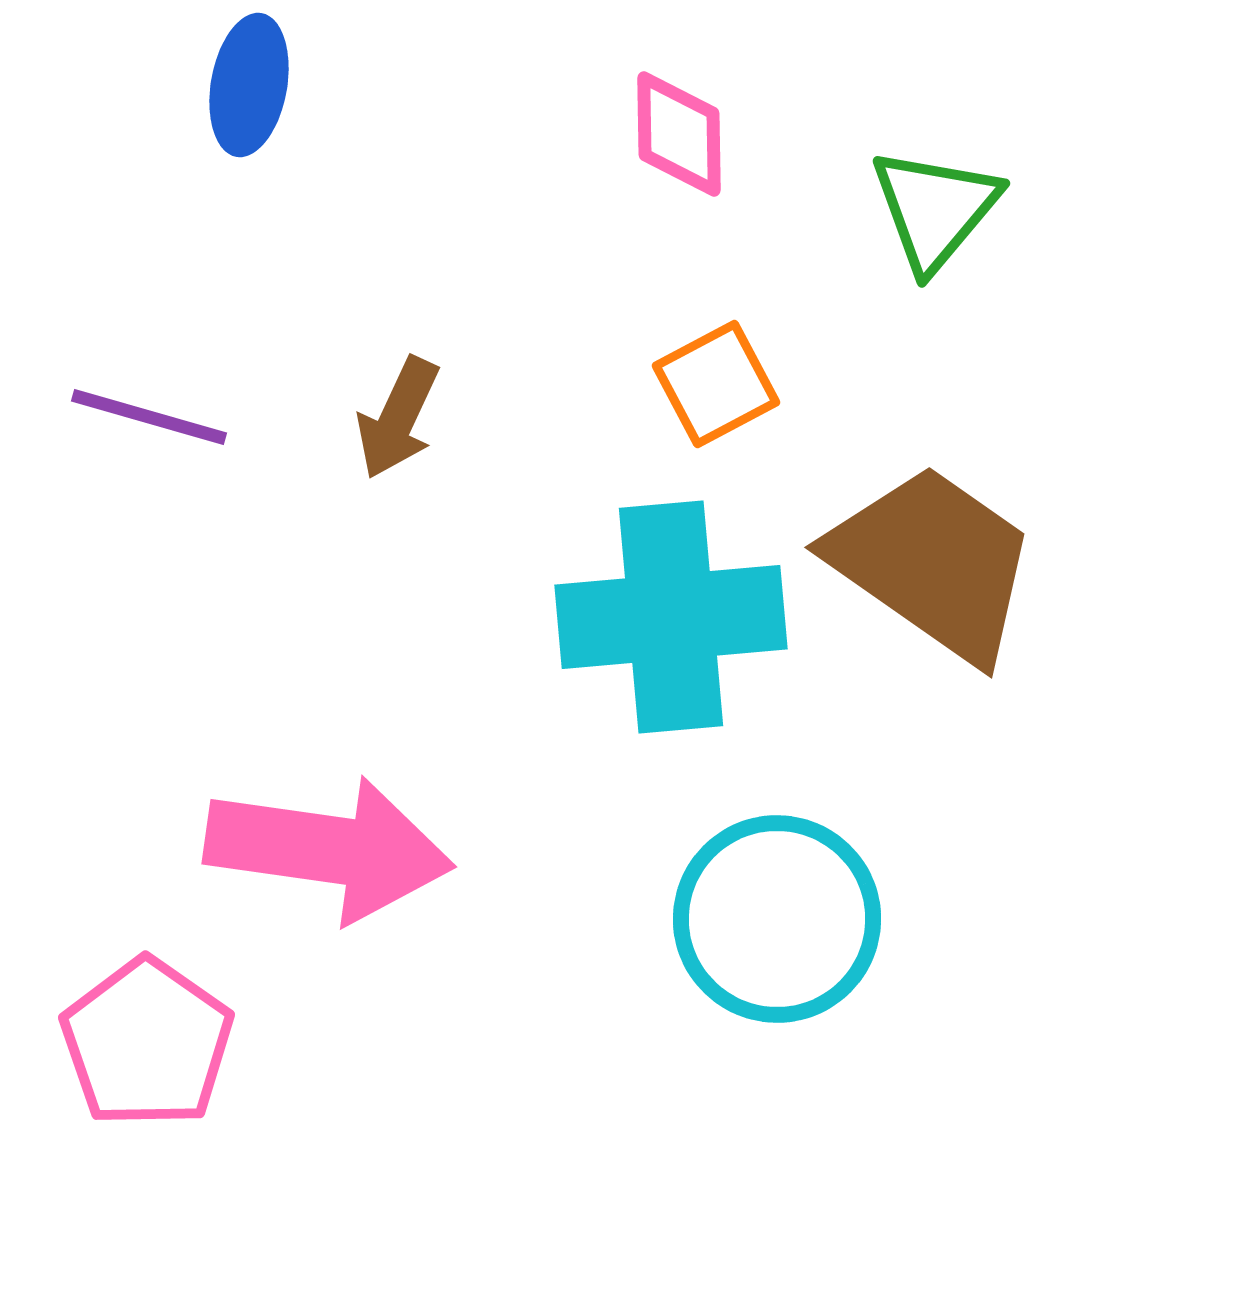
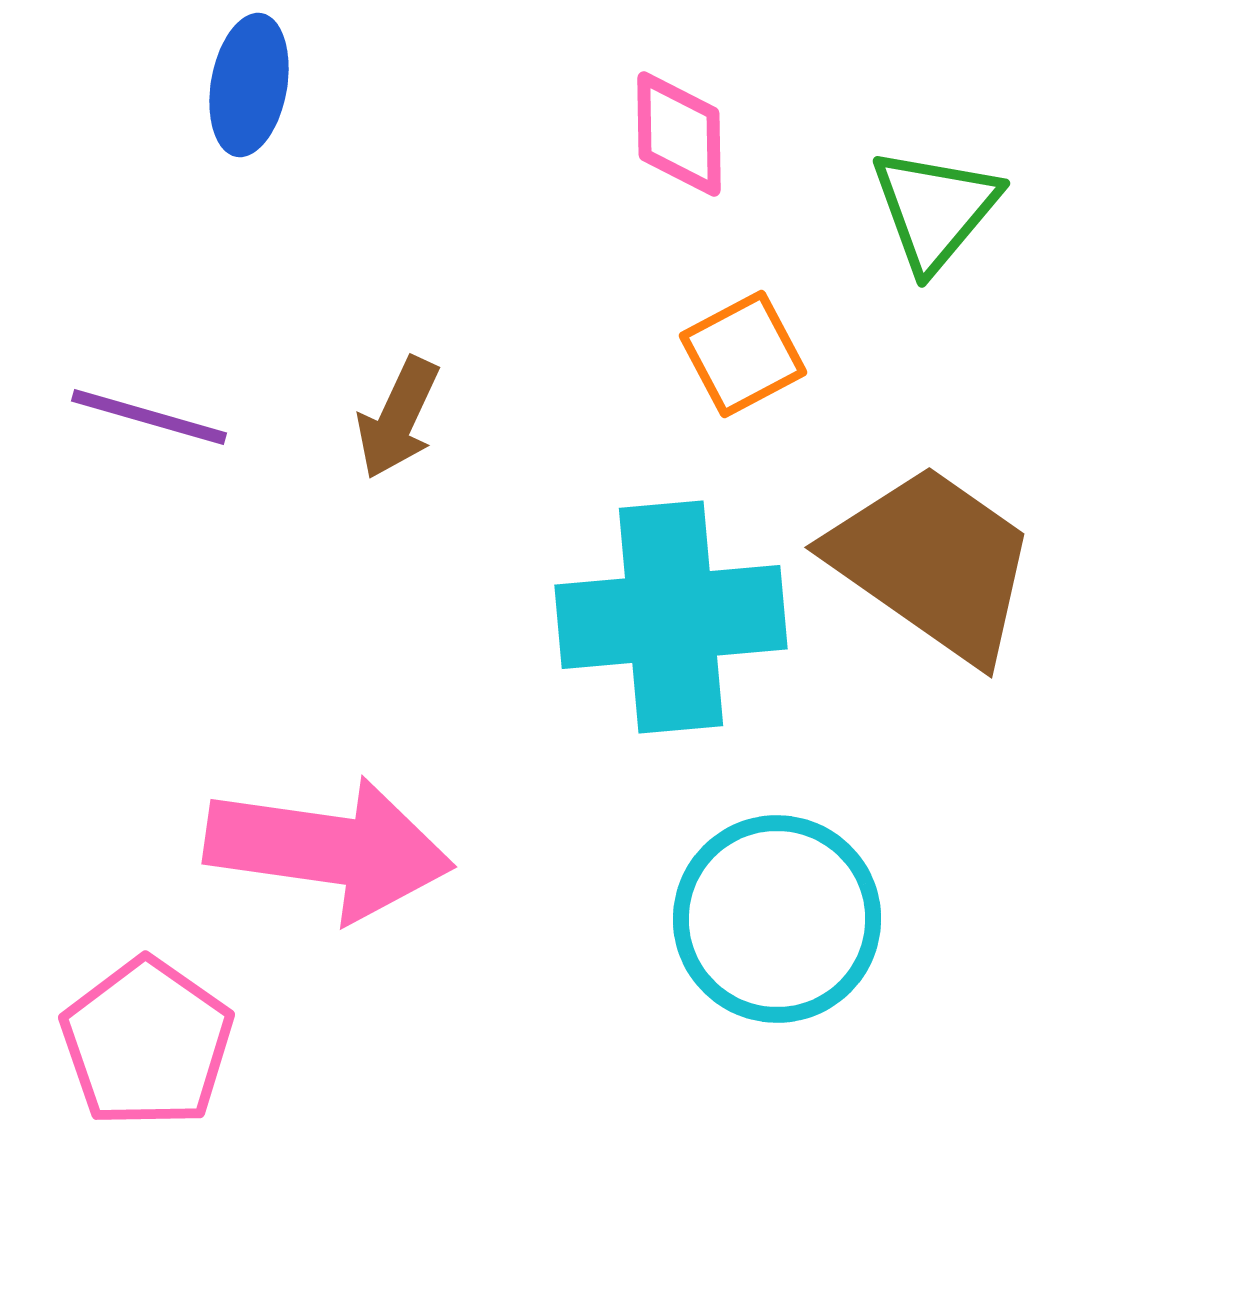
orange square: moved 27 px right, 30 px up
